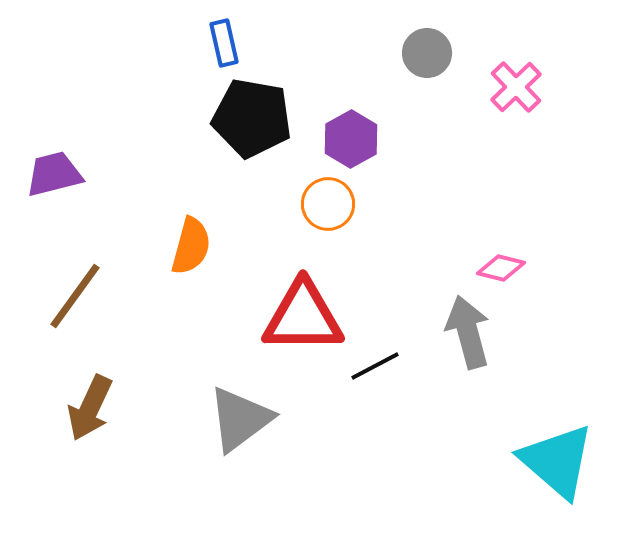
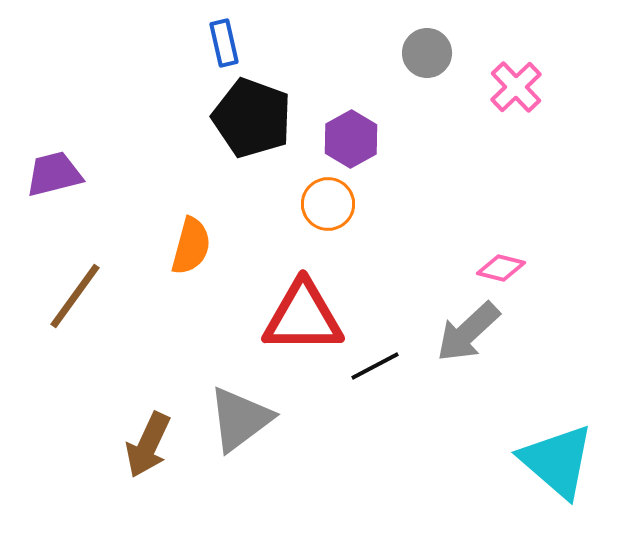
black pentagon: rotated 10 degrees clockwise
gray arrow: rotated 118 degrees counterclockwise
brown arrow: moved 58 px right, 37 px down
